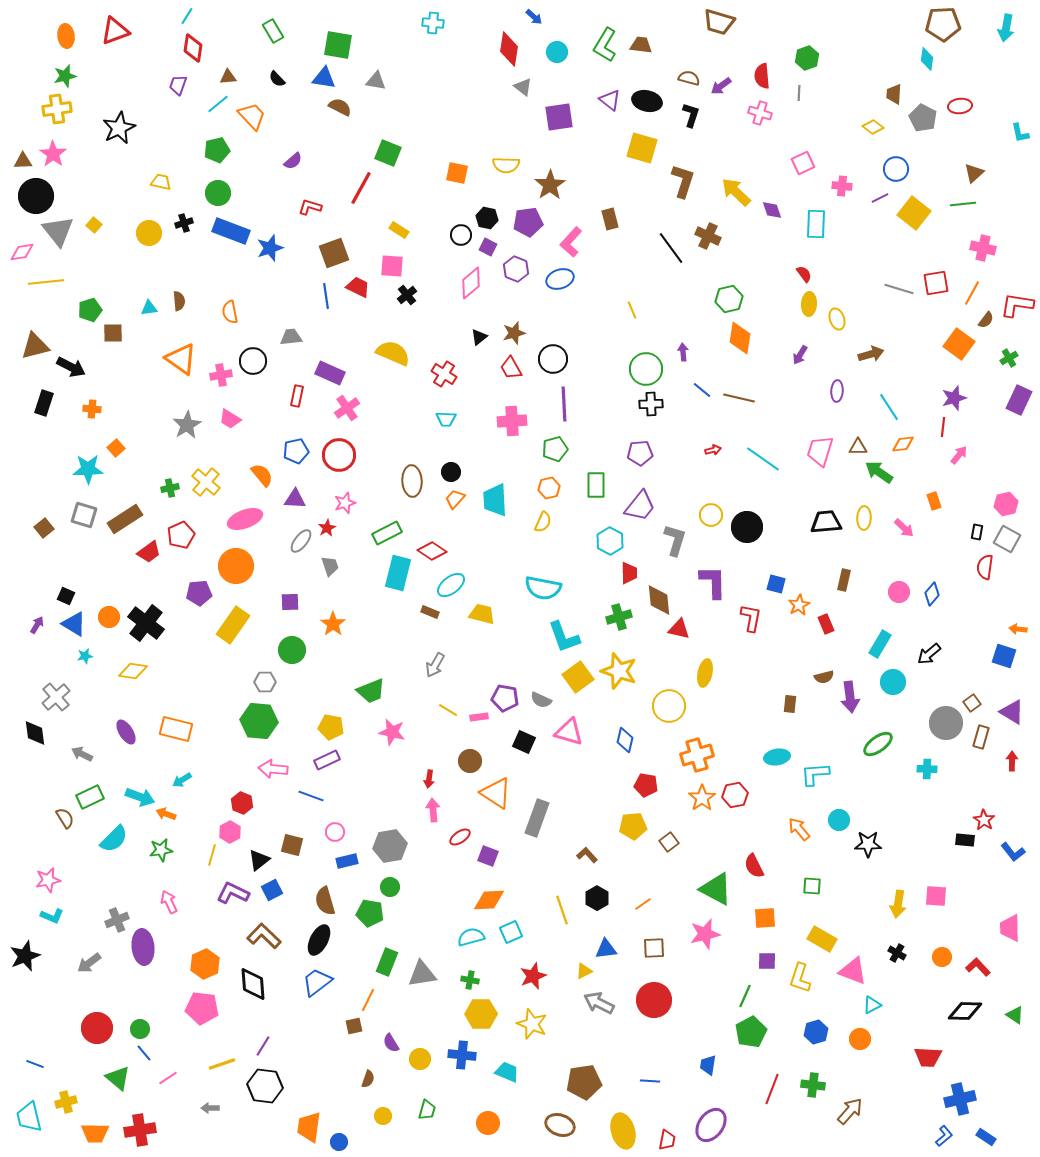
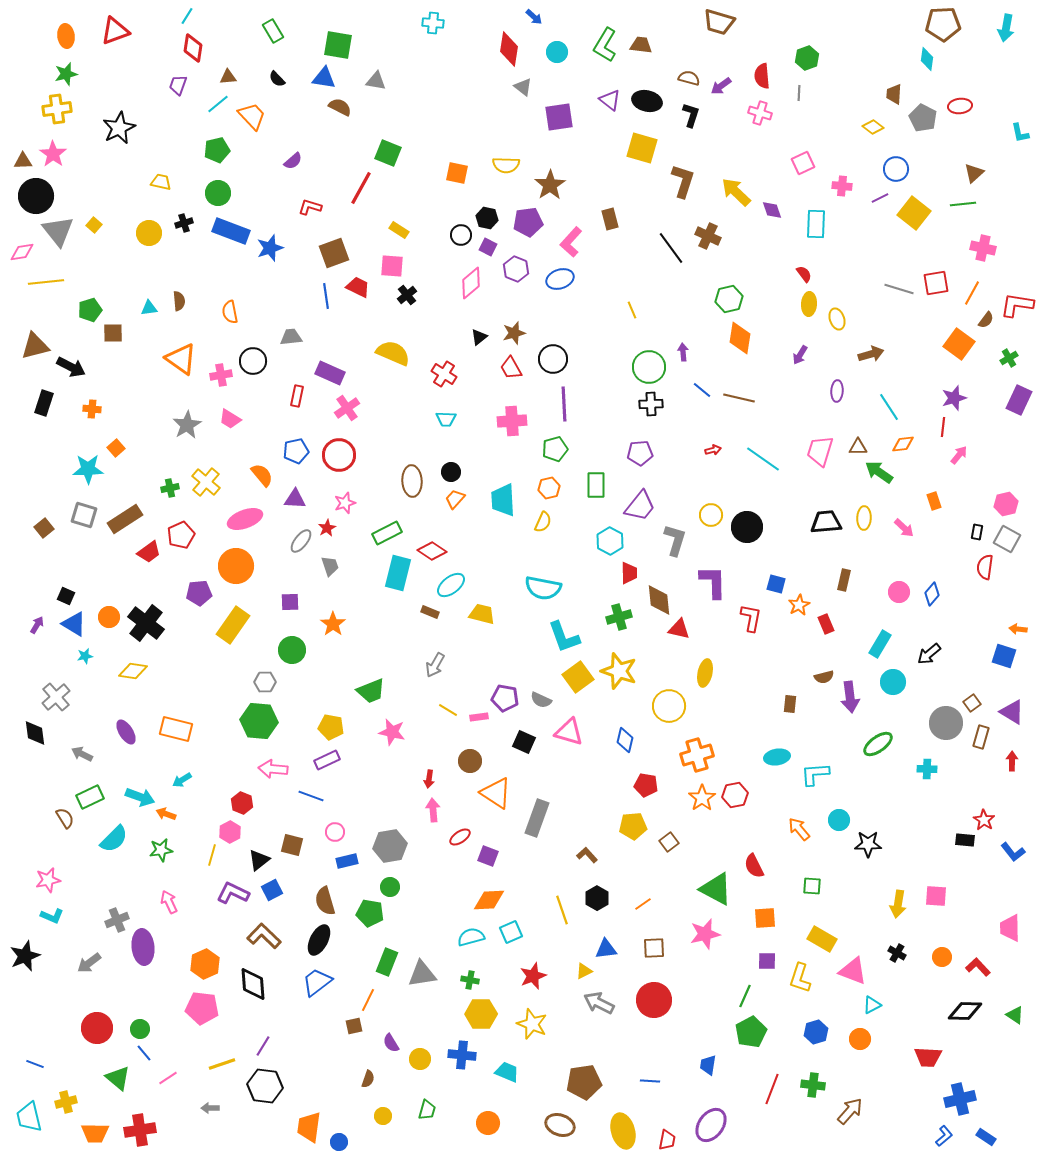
green star at (65, 76): moved 1 px right, 2 px up
green circle at (646, 369): moved 3 px right, 2 px up
cyan trapezoid at (495, 500): moved 8 px right
